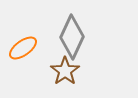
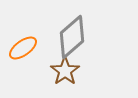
gray diamond: rotated 24 degrees clockwise
